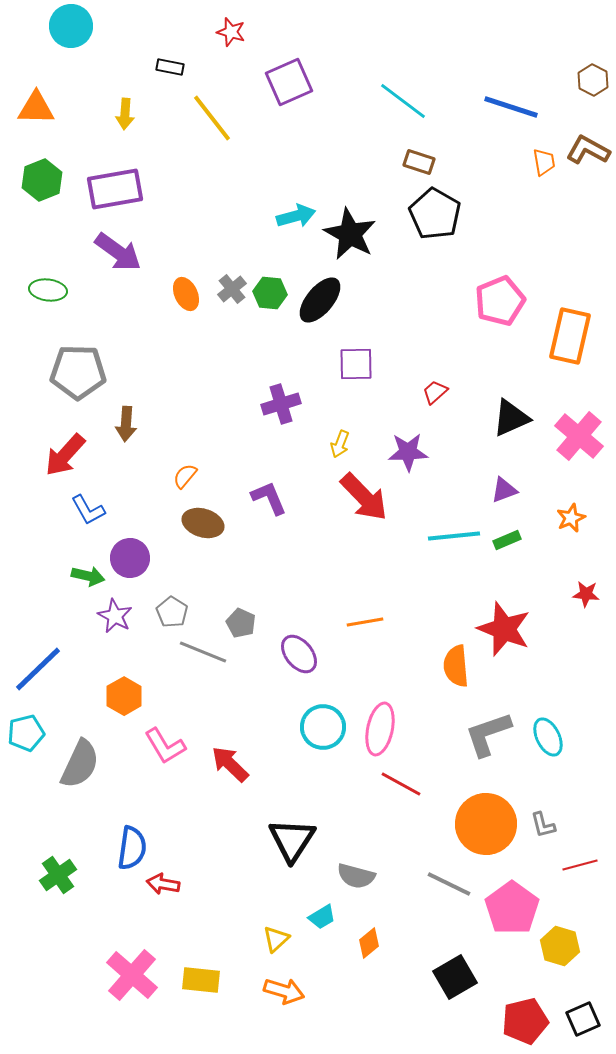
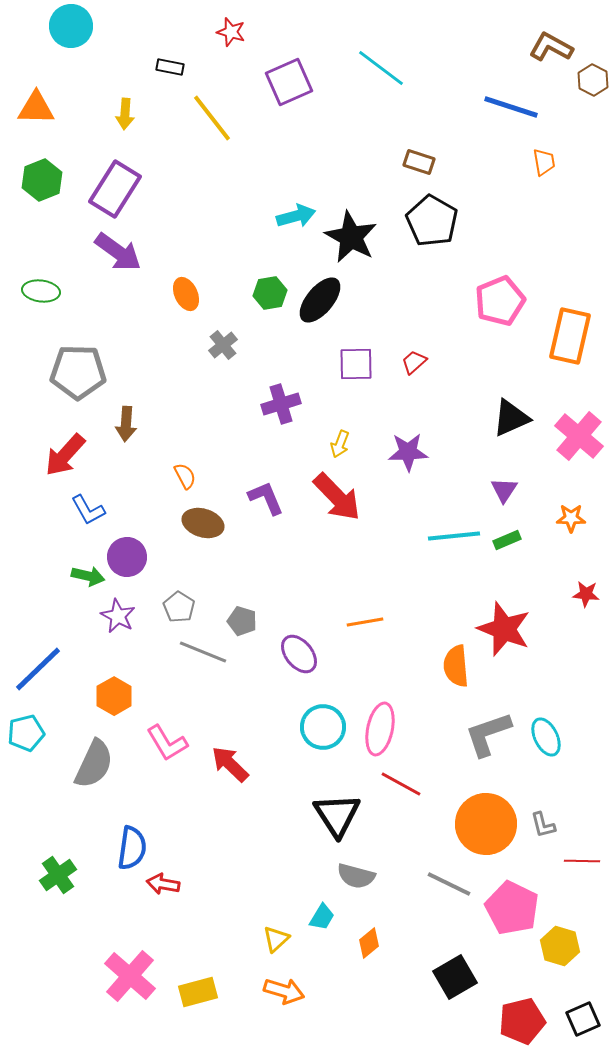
cyan line at (403, 101): moved 22 px left, 33 px up
brown L-shape at (588, 150): moved 37 px left, 103 px up
purple rectangle at (115, 189): rotated 48 degrees counterclockwise
black pentagon at (435, 214): moved 3 px left, 7 px down
black star at (350, 234): moved 1 px right, 3 px down
gray cross at (232, 289): moved 9 px left, 56 px down
green ellipse at (48, 290): moved 7 px left, 1 px down
green hexagon at (270, 293): rotated 16 degrees counterclockwise
red trapezoid at (435, 392): moved 21 px left, 30 px up
orange semicircle at (185, 476): rotated 112 degrees clockwise
purple triangle at (504, 490): rotated 36 degrees counterclockwise
red arrow at (364, 497): moved 27 px left
purple L-shape at (269, 498): moved 3 px left
orange star at (571, 518): rotated 24 degrees clockwise
purple circle at (130, 558): moved 3 px left, 1 px up
gray pentagon at (172, 612): moved 7 px right, 5 px up
purple star at (115, 616): moved 3 px right
gray pentagon at (241, 623): moved 1 px right, 2 px up; rotated 8 degrees counterclockwise
orange hexagon at (124, 696): moved 10 px left
cyan ellipse at (548, 737): moved 2 px left
pink L-shape at (165, 746): moved 2 px right, 3 px up
gray semicircle at (80, 764): moved 14 px right
black triangle at (292, 840): moved 45 px right, 25 px up; rotated 6 degrees counterclockwise
red line at (580, 865): moved 2 px right, 4 px up; rotated 16 degrees clockwise
pink pentagon at (512, 908): rotated 10 degrees counterclockwise
cyan trapezoid at (322, 917): rotated 28 degrees counterclockwise
pink cross at (132, 975): moved 2 px left, 1 px down
yellow rectangle at (201, 980): moved 3 px left, 12 px down; rotated 21 degrees counterclockwise
red pentagon at (525, 1021): moved 3 px left
